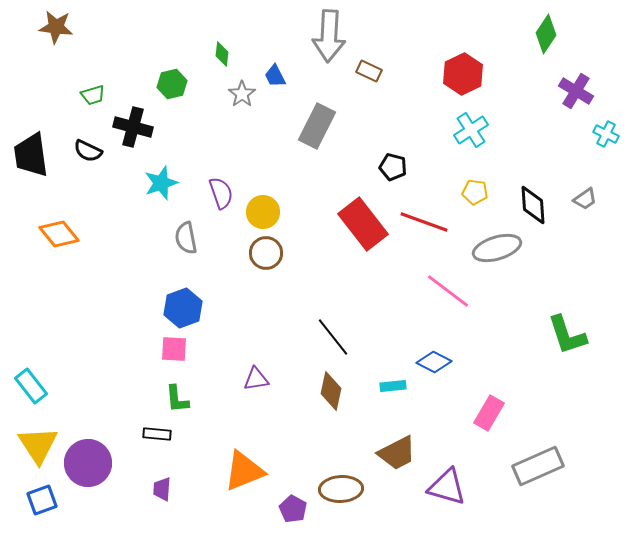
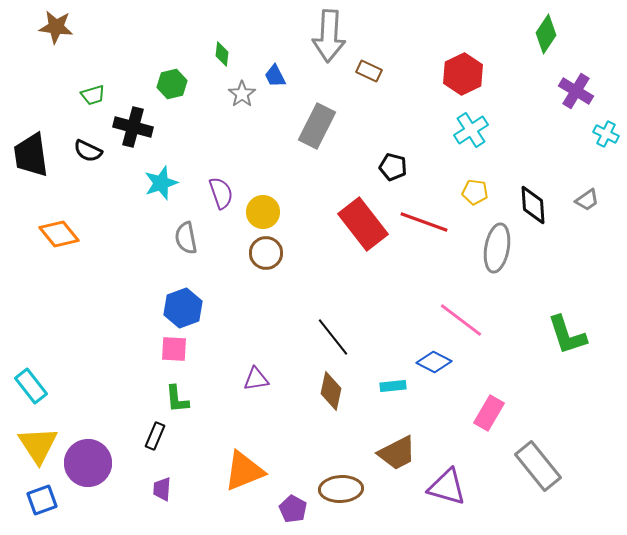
gray trapezoid at (585, 199): moved 2 px right, 1 px down
gray ellipse at (497, 248): rotated 63 degrees counterclockwise
pink line at (448, 291): moved 13 px right, 29 px down
black rectangle at (157, 434): moved 2 px left, 2 px down; rotated 72 degrees counterclockwise
gray rectangle at (538, 466): rotated 75 degrees clockwise
